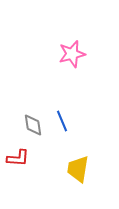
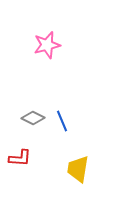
pink star: moved 25 px left, 9 px up
gray diamond: moved 7 px up; rotated 55 degrees counterclockwise
red L-shape: moved 2 px right
